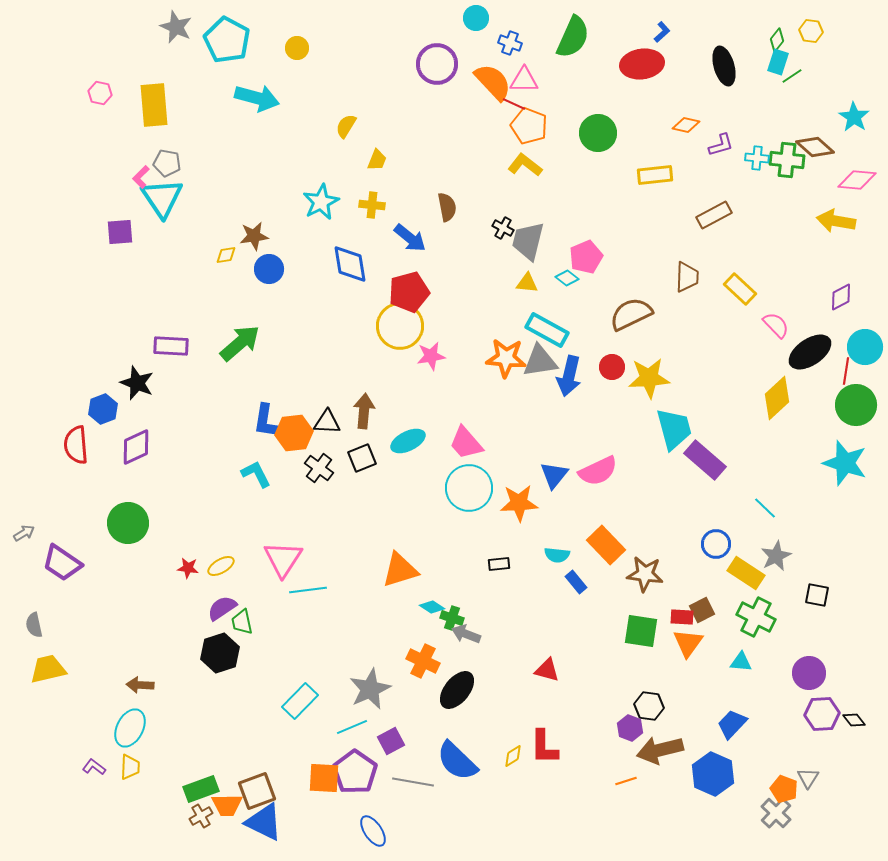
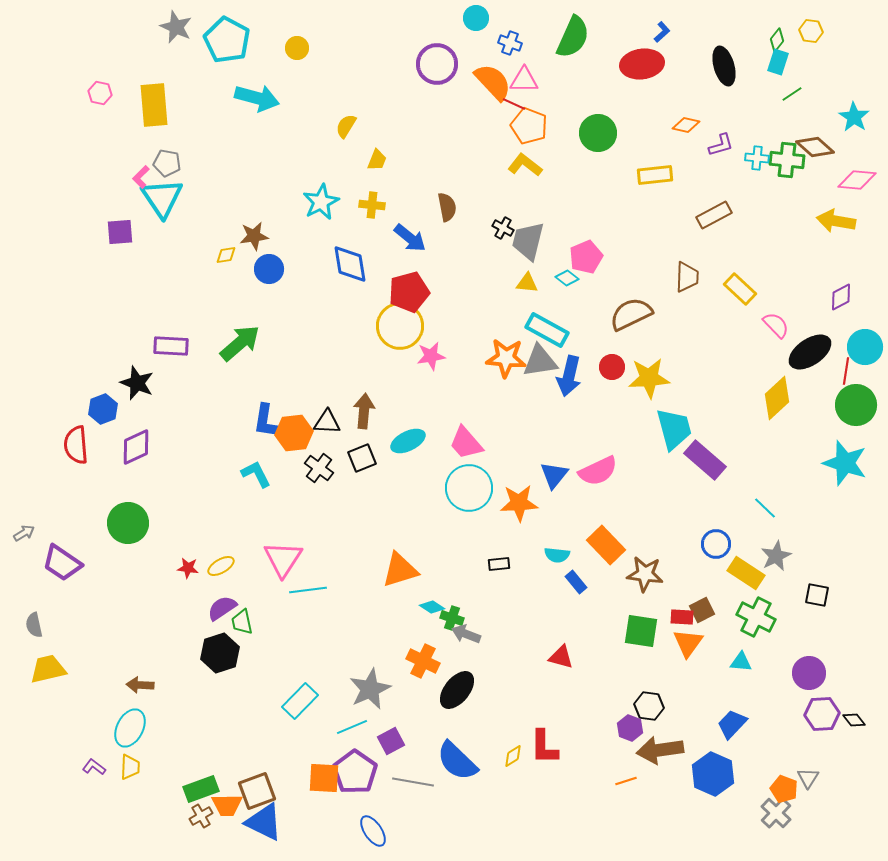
green line at (792, 76): moved 18 px down
red triangle at (547, 670): moved 14 px right, 13 px up
brown arrow at (660, 750): rotated 6 degrees clockwise
